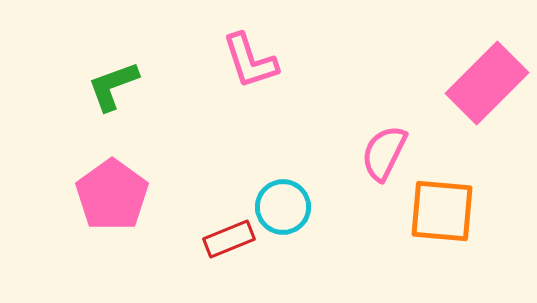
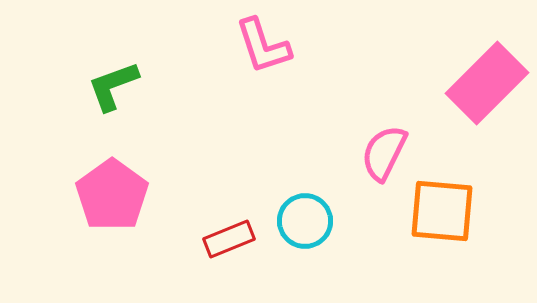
pink L-shape: moved 13 px right, 15 px up
cyan circle: moved 22 px right, 14 px down
